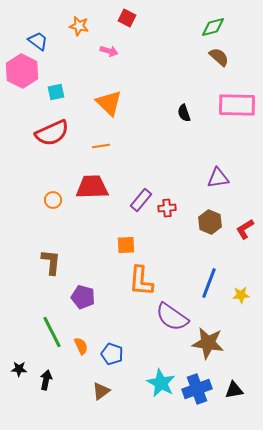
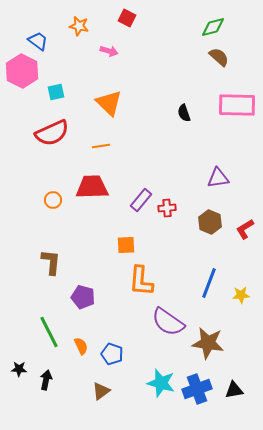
purple semicircle: moved 4 px left, 5 px down
green line: moved 3 px left
cyan star: rotated 12 degrees counterclockwise
